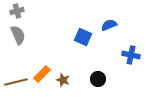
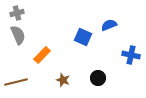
gray cross: moved 2 px down
orange rectangle: moved 19 px up
black circle: moved 1 px up
